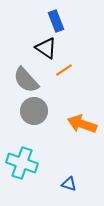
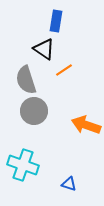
blue rectangle: rotated 30 degrees clockwise
black triangle: moved 2 px left, 1 px down
gray semicircle: rotated 24 degrees clockwise
orange arrow: moved 4 px right, 1 px down
cyan cross: moved 1 px right, 2 px down
